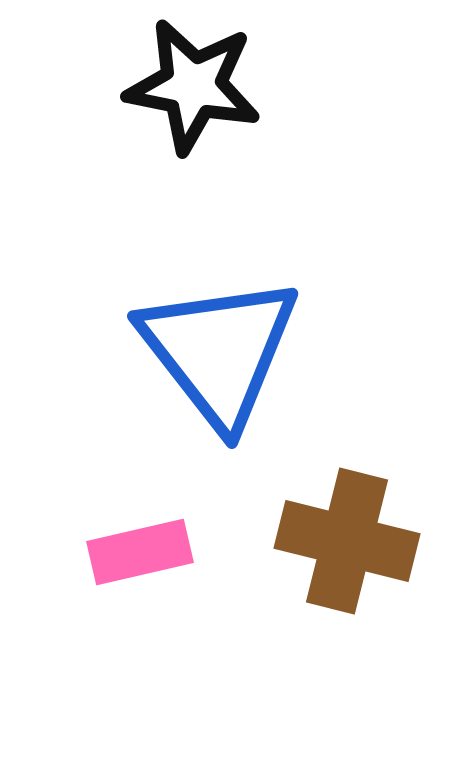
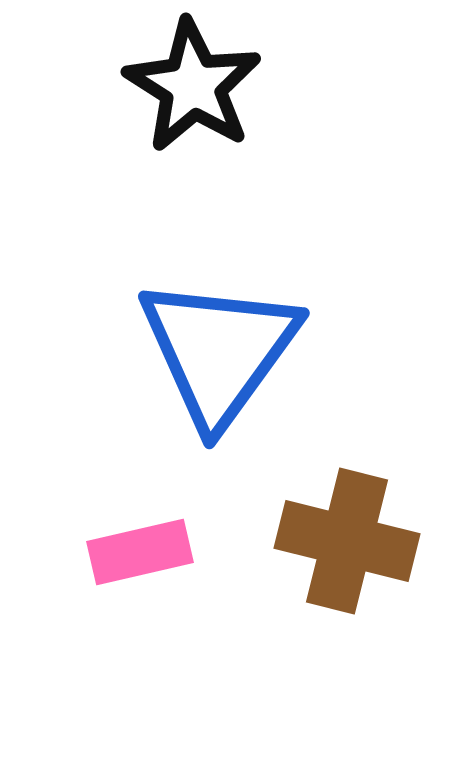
black star: rotated 21 degrees clockwise
blue triangle: rotated 14 degrees clockwise
